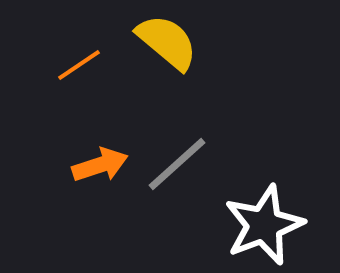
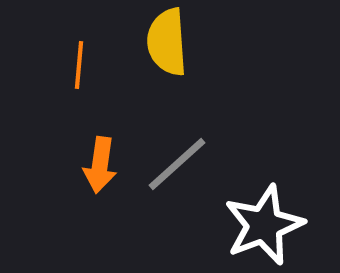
yellow semicircle: rotated 134 degrees counterclockwise
orange line: rotated 51 degrees counterclockwise
orange arrow: rotated 116 degrees clockwise
